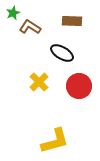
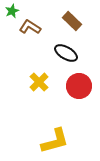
green star: moved 1 px left, 2 px up
brown rectangle: rotated 42 degrees clockwise
black ellipse: moved 4 px right
